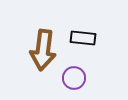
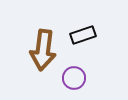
black rectangle: moved 3 px up; rotated 25 degrees counterclockwise
